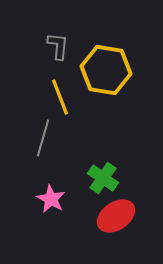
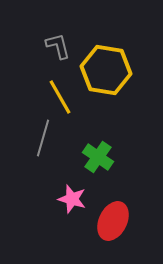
gray L-shape: rotated 20 degrees counterclockwise
yellow line: rotated 9 degrees counterclockwise
green cross: moved 5 px left, 21 px up
pink star: moved 21 px right; rotated 12 degrees counterclockwise
red ellipse: moved 3 px left, 5 px down; rotated 30 degrees counterclockwise
